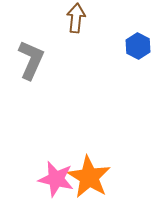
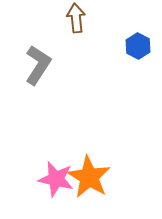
brown arrow: rotated 12 degrees counterclockwise
gray L-shape: moved 7 px right, 5 px down; rotated 9 degrees clockwise
